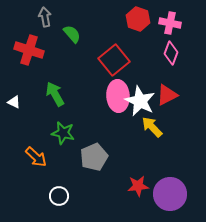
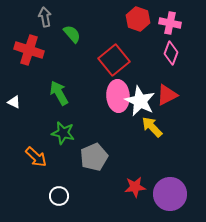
green arrow: moved 4 px right, 1 px up
red star: moved 3 px left, 1 px down
